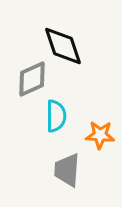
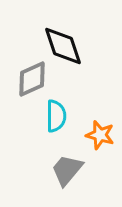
orange star: rotated 12 degrees clockwise
gray trapezoid: rotated 36 degrees clockwise
